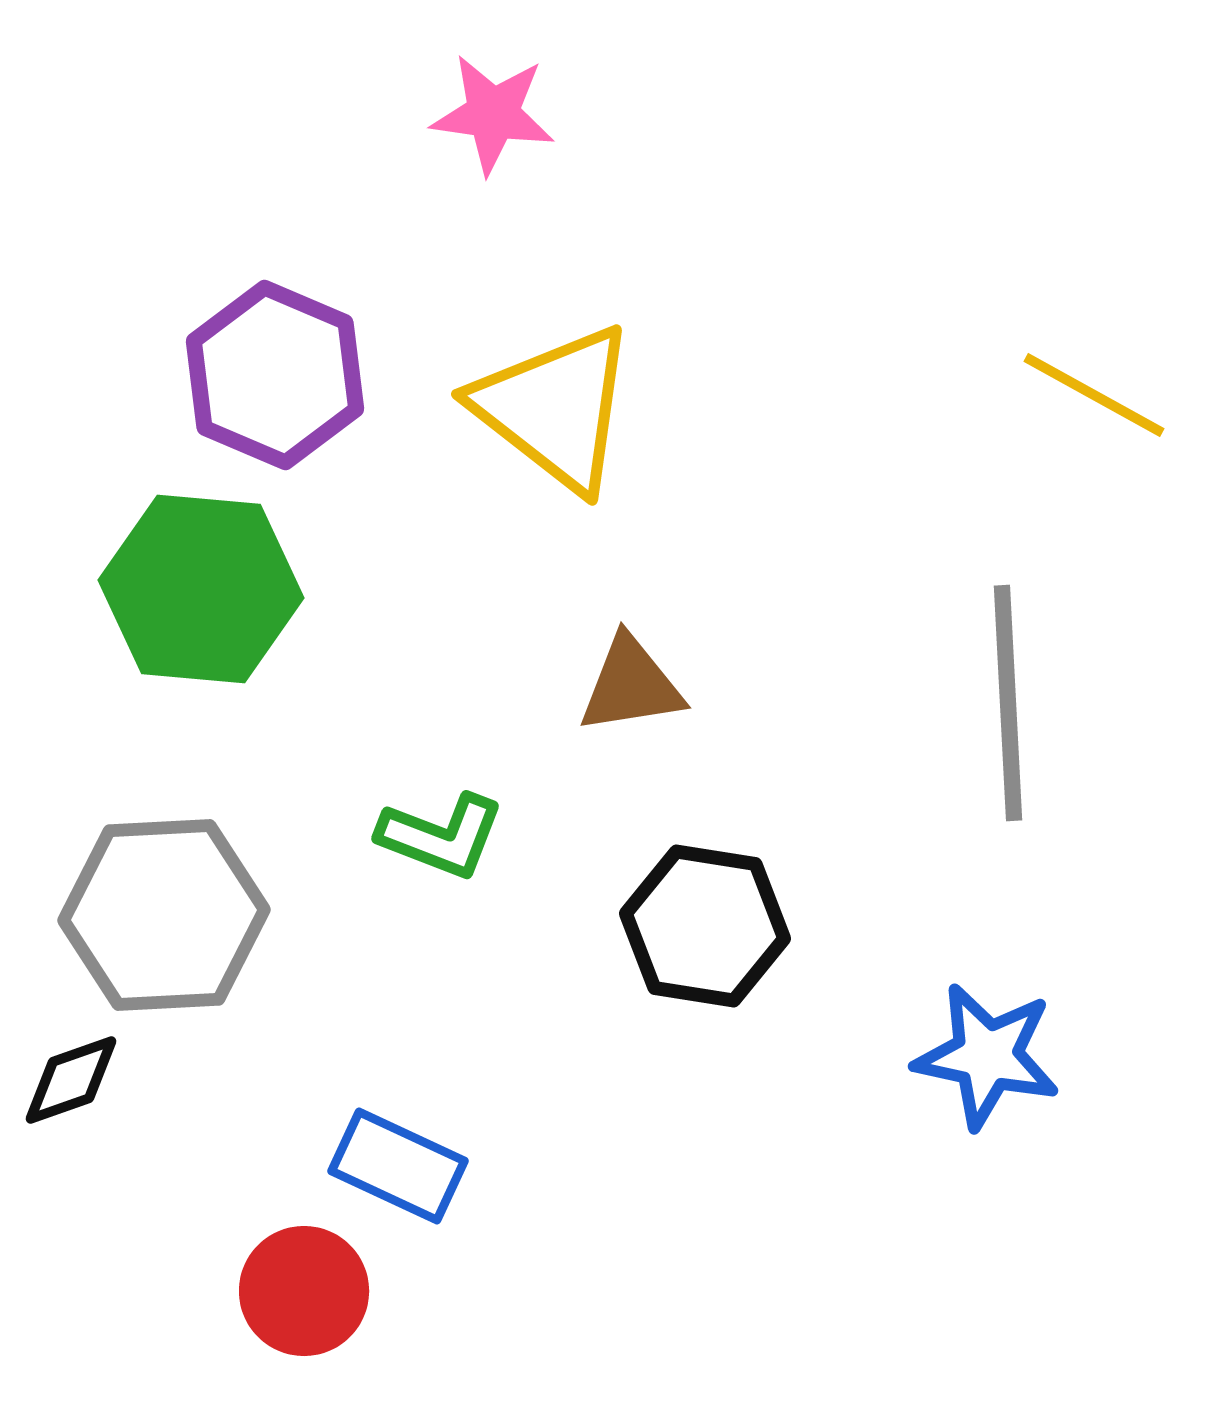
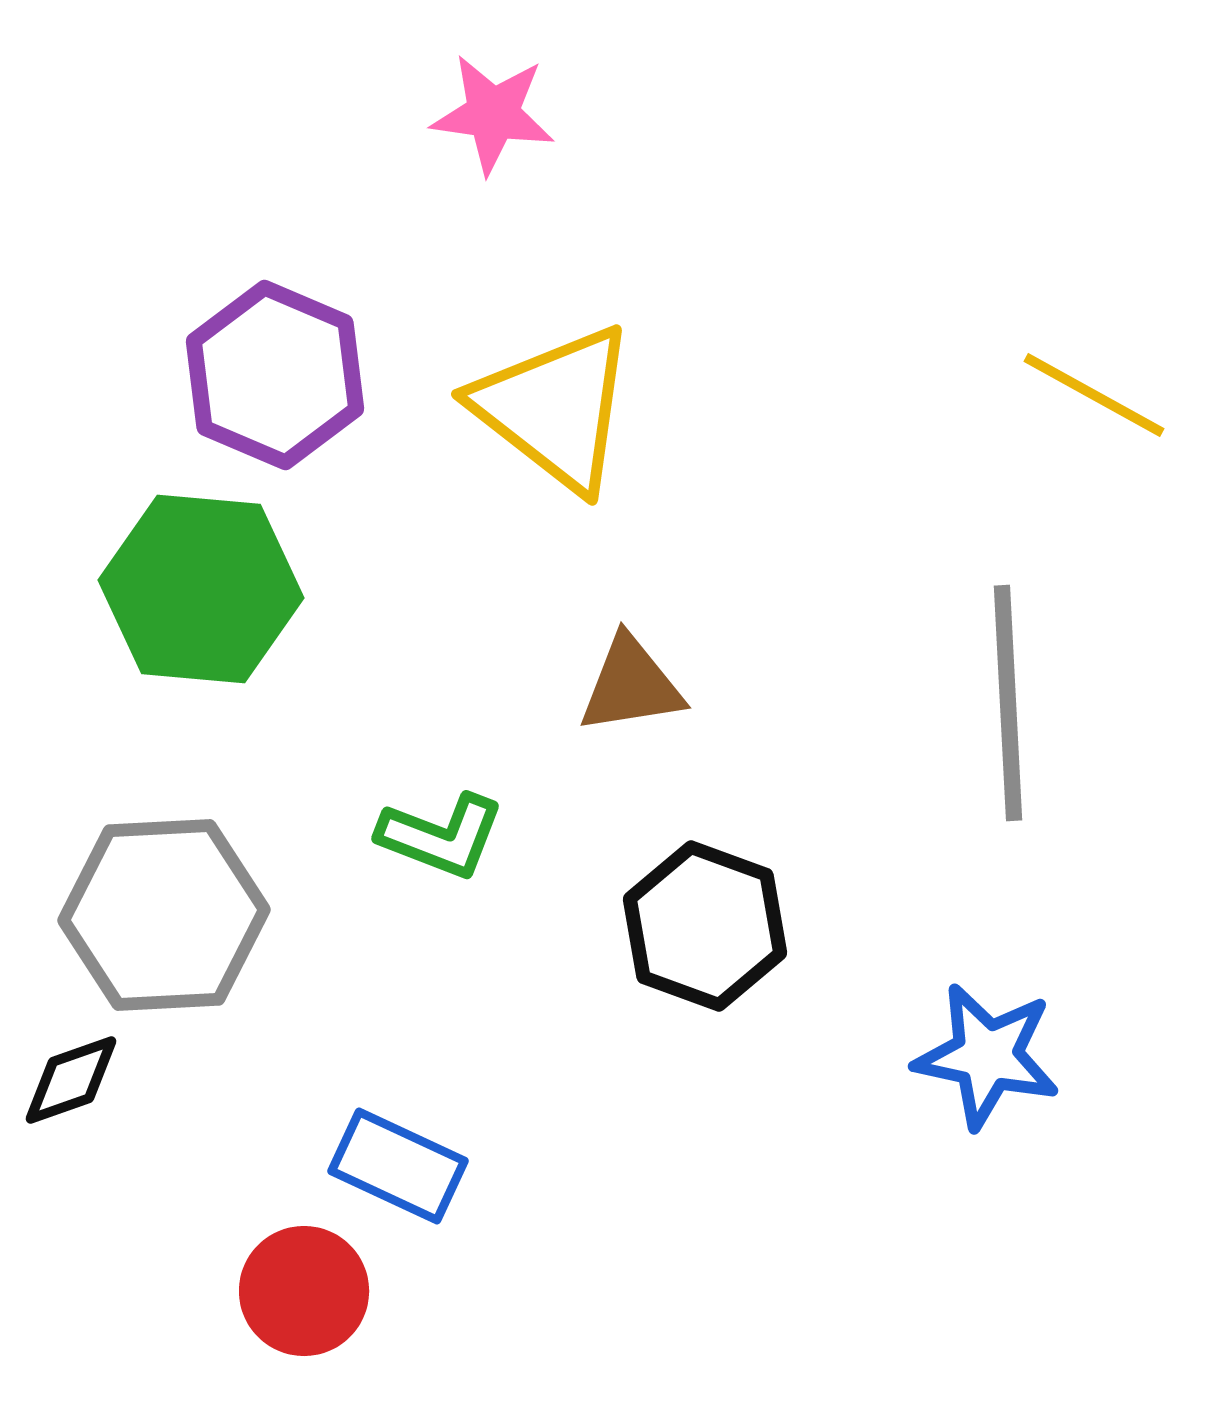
black hexagon: rotated 11 degrees clockwise
